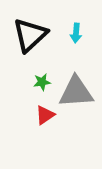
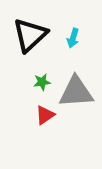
cyan arrow: moved 3 px left, 5 px down; rotated 12 degrees clockwise
